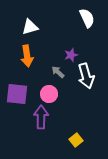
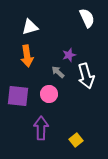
purple star: moved 2 px left
purple square: moved 1 px right, 2 px down
purple arrow: moved 11 px down
